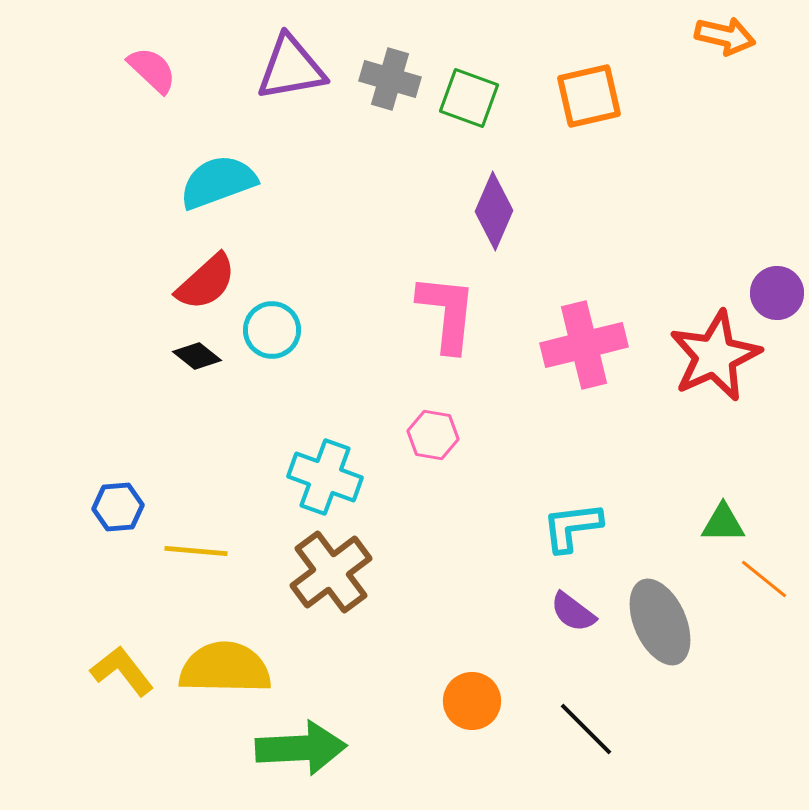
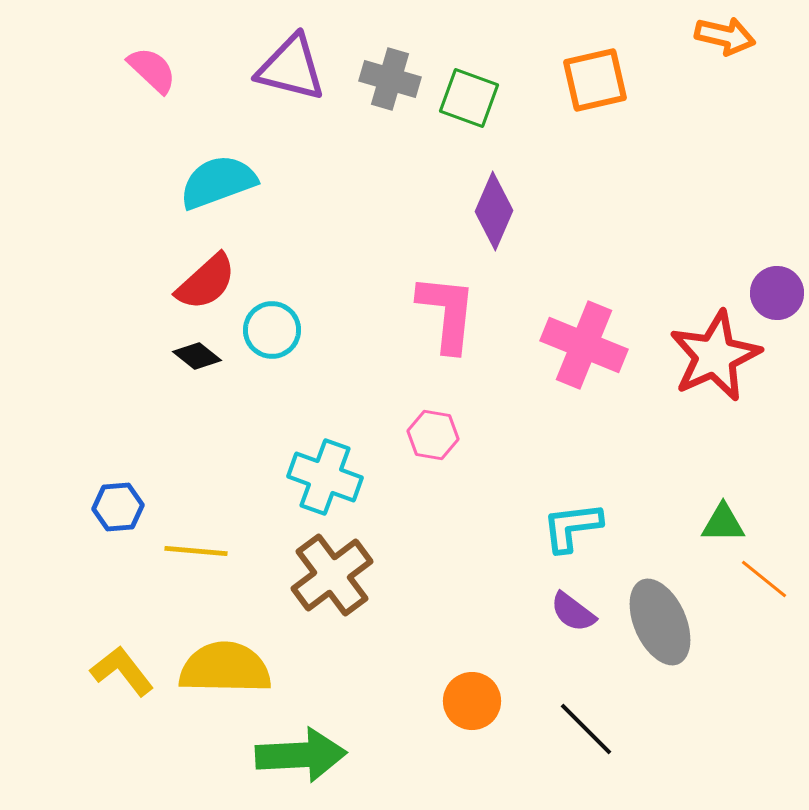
purple triangle: rotated 24 degrees clockwise
orange square: moved 6 px right, 16 px up
pink cross: rotated 36 degrees clockwise
brown cross: moved 1 px right, 3 px down
green arrow: moved 7 px down
